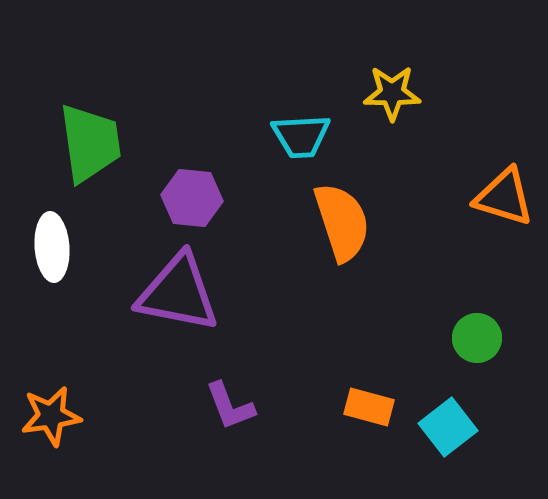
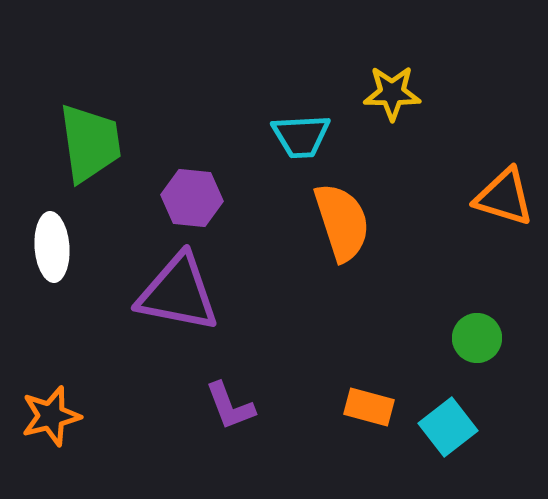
orange star: rotated 6 degrees counterclockwise
